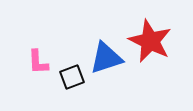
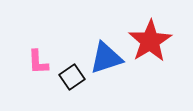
red star: rotated 15 degrees clockwise
black square: rotated 15 degrees counterclockwise
